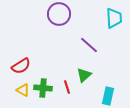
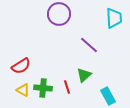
cyan rectangle: rotated 42 degrees counterclockwise
